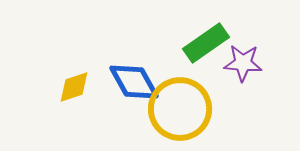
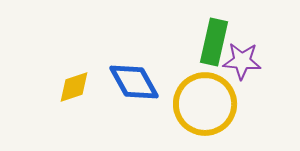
green rectangle: moved 8 px right, 1 px up; rotated 42 degrees counterclockwise
purple star: moved 1 px left, 2 px up
yellow circle: moved 25 px right, 5 px up
